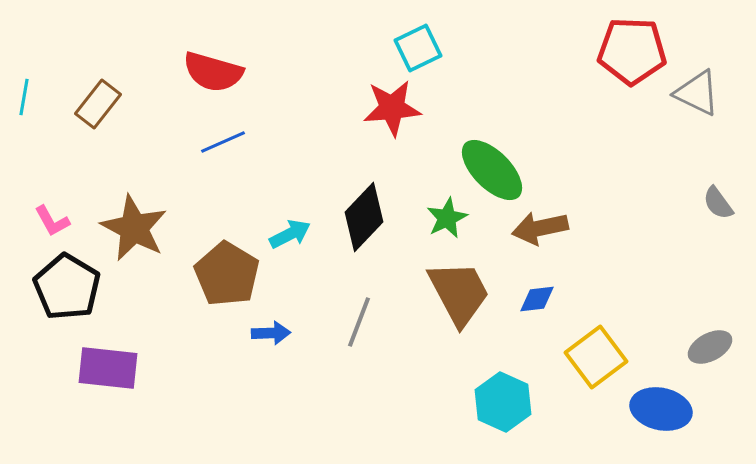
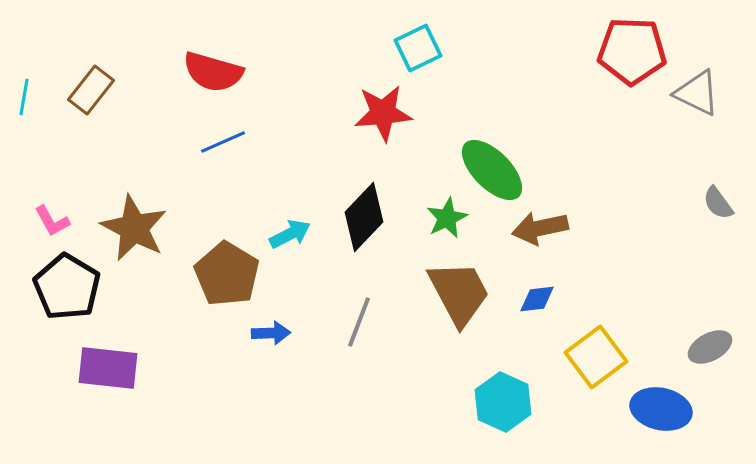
brown rectangle: moved 7 px left, 14 px up
red star: moved 9 px left, 5 px down
